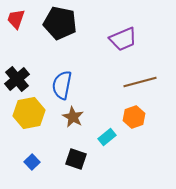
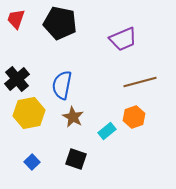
cyan rectangle: moved 6 px up
